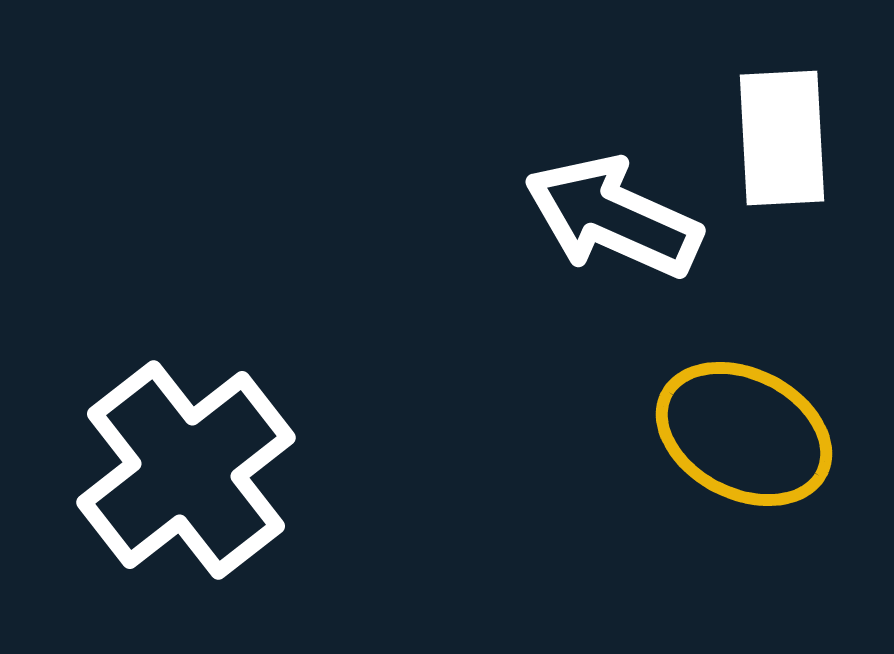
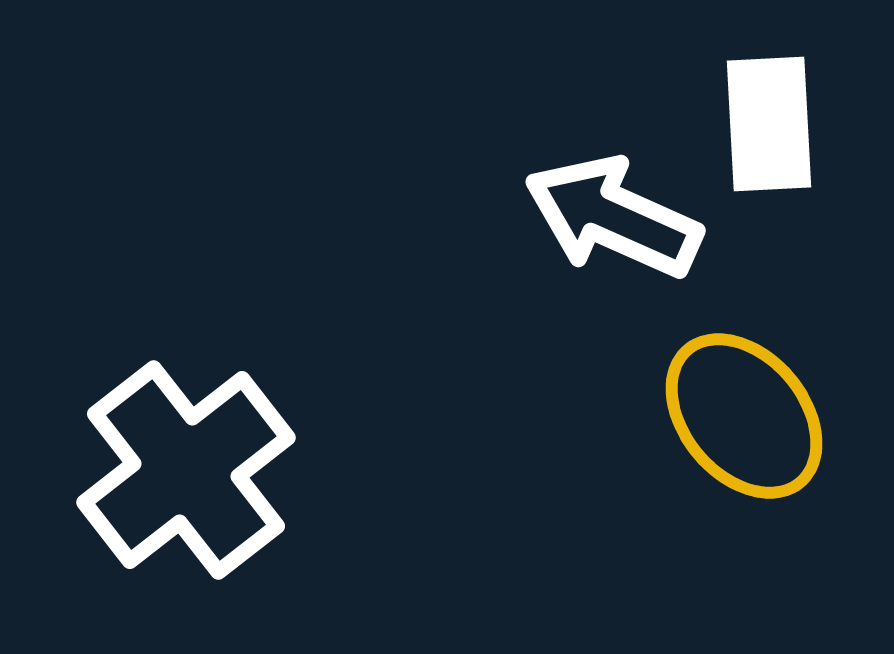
white rectangle: moved 13 px left, 14 px up
yellow ellipse: moved 18 px up; rotated 23 degrees clockwise
